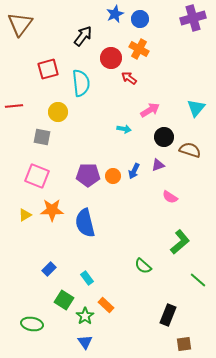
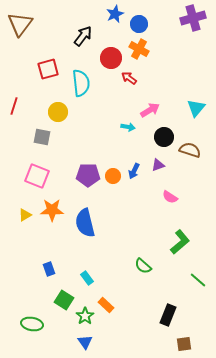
blue circle: moved 1 px left, 5 px down
red line: rotated 66 degrees counterclockwise
cyan arrow: moved 4 px right, 2 px up
blue rectangle: rotated 64 degrees counterclockwise
